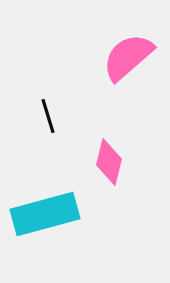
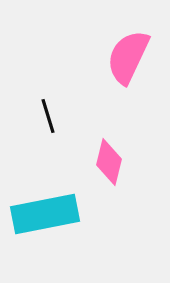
pink semicircle: rotated 24 degrees counterclockwise
cyan rectangle: rotated 4 degrees clockwise
